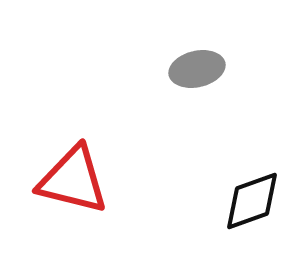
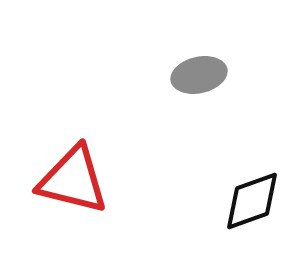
gray ellipse: moved 2 px right, 6 px down
